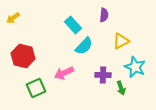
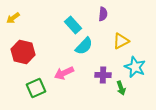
purple semicircle: moved 1 px left, 1 px up
red hexagon: moved 4 px up
